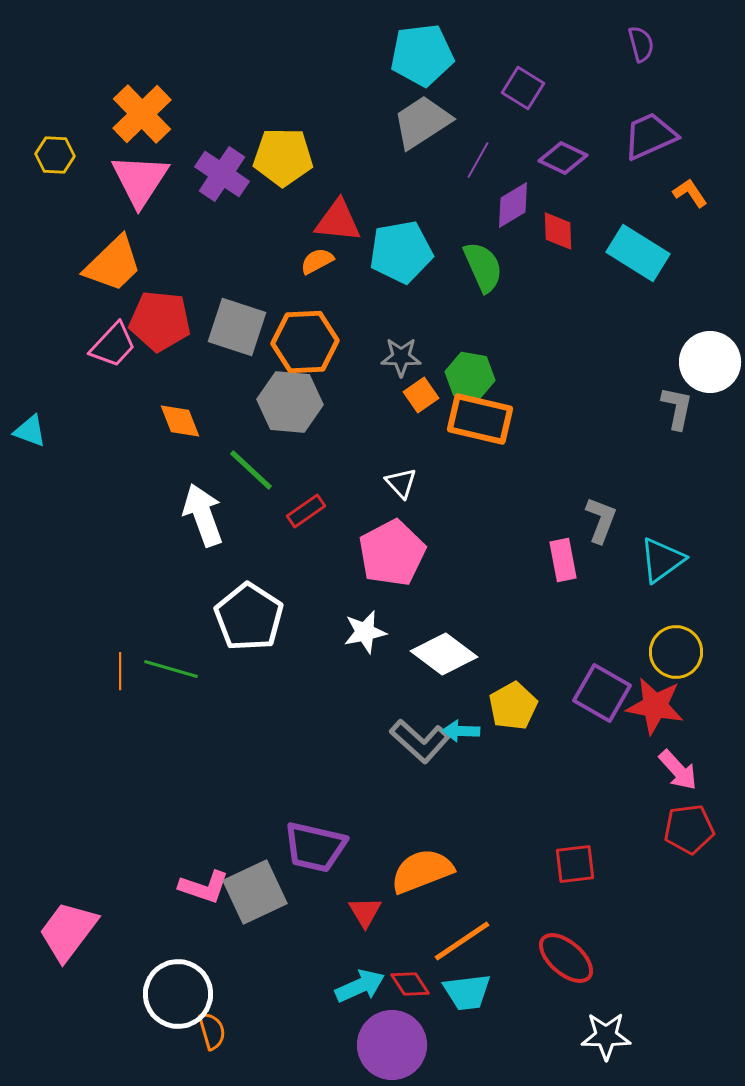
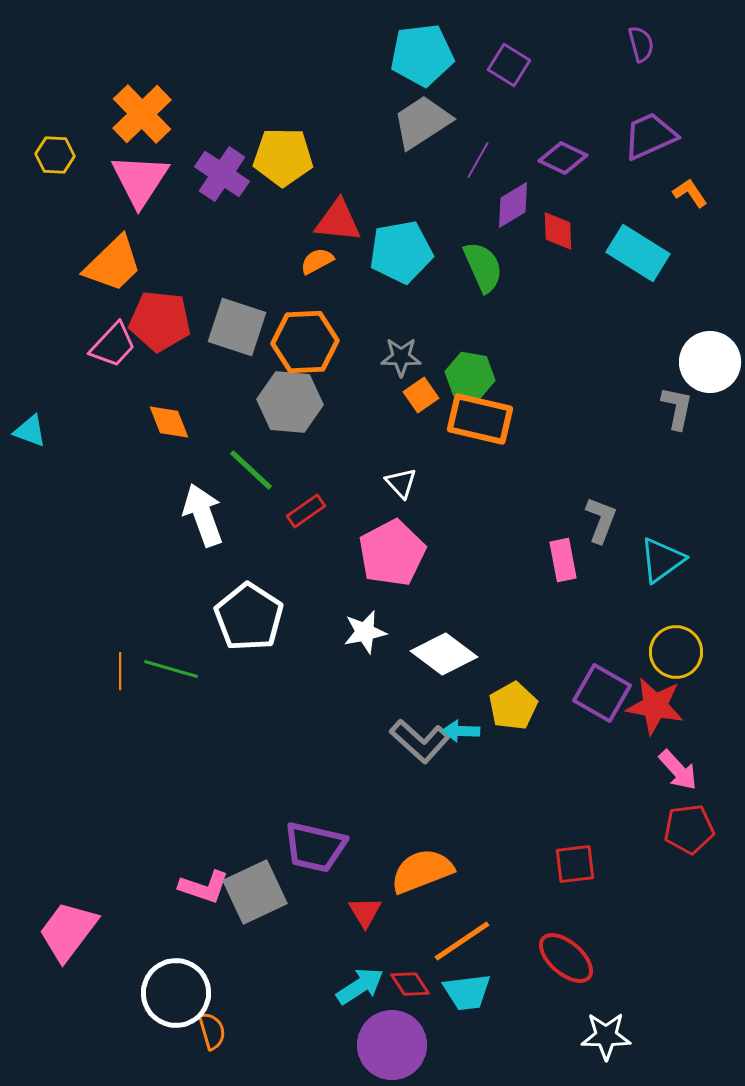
purple square at (523, 88): moved 14 px left, 23 px up
orange diamond at (180, 421): moved 11 px left, 1 px down
cyan arrow at (360, 986): rotated 9 degrees counterclockwise
white circle at (178, 994): moved 2 px left, 1 px up
